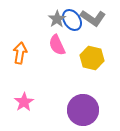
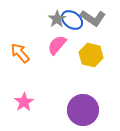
blue ellipse: rotated 20 degrees counterclockwise
pink semicircle: rotated 65 degrees clockwise
orange arrow: rotated 50 degrees counterclockwise
yellow hexagon: moved 1 px left, 3 px up
